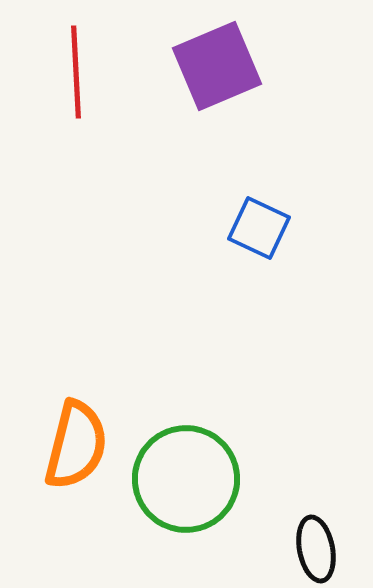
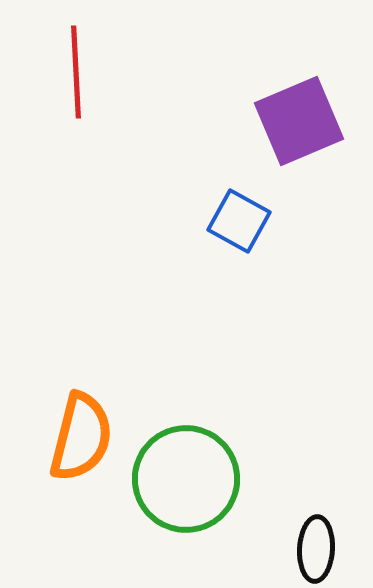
purple square: moved 82 px right, 55 px down
blue square: moved 20 px left, 7 px up; rotated 4 degrees clockwise
orange semicircle: moved 5 px right, 8 px up
black ellipse: rotated 14 degrees clockwise
